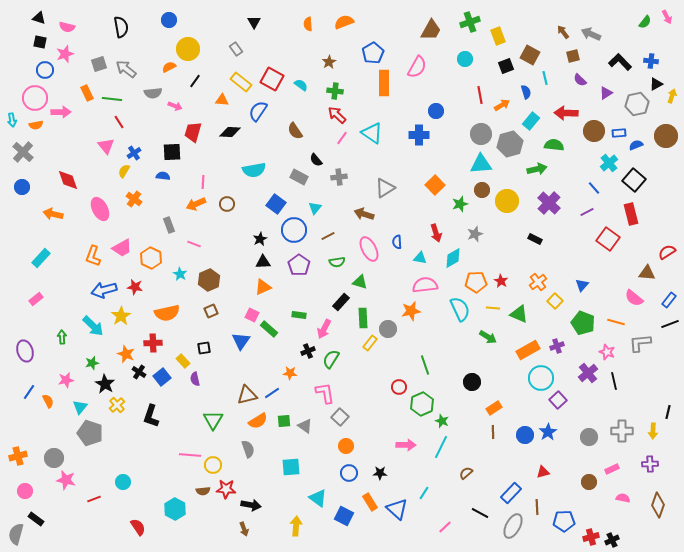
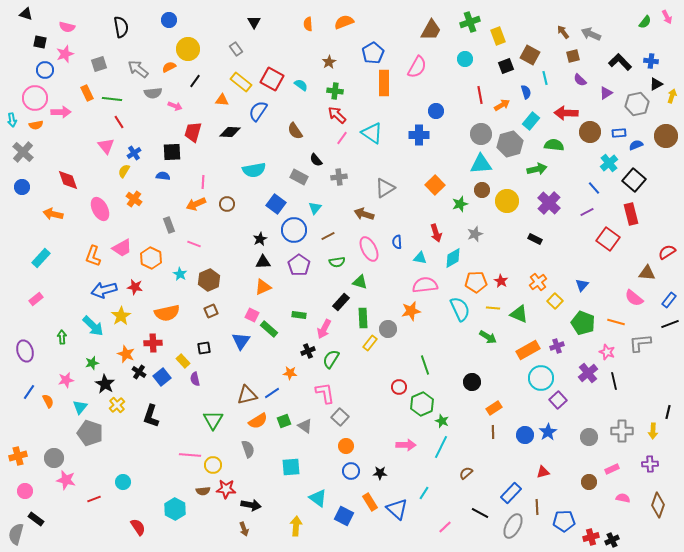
black triangle at (39, 18): moved 13 px left, 4 px up
gray arrow at (126, 69): moved 12 px right
brown circle at (594, 131): moved 4 px left, 1 px down
green square at (284, 421): rotated 16 degrees counterclockwise
blue circle at (349, 473): moved 2 px right, 2 px up
